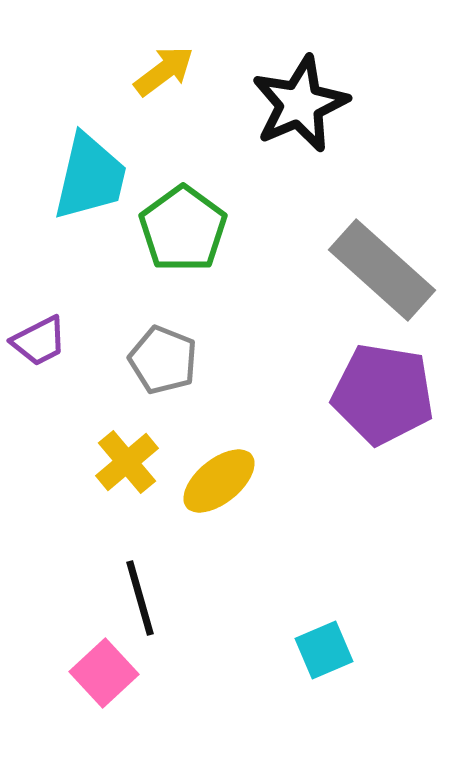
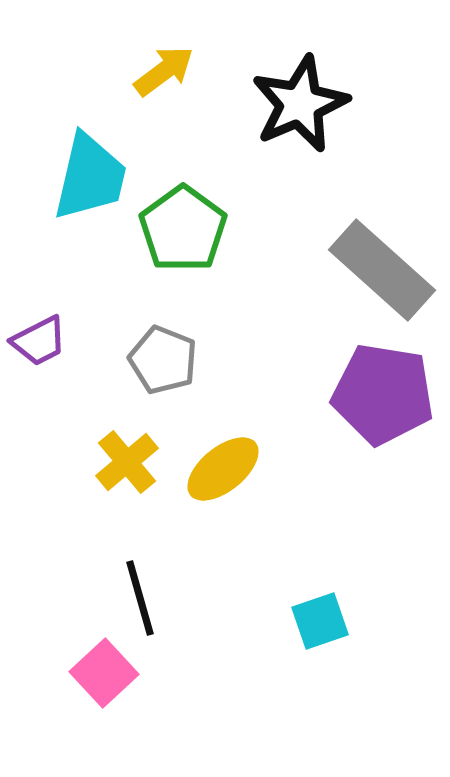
yellow ellipse: moved 4 px right, 12 px up
cyan square: moved 4 px left, 29 px up; rotated 4 degrees clockwise
